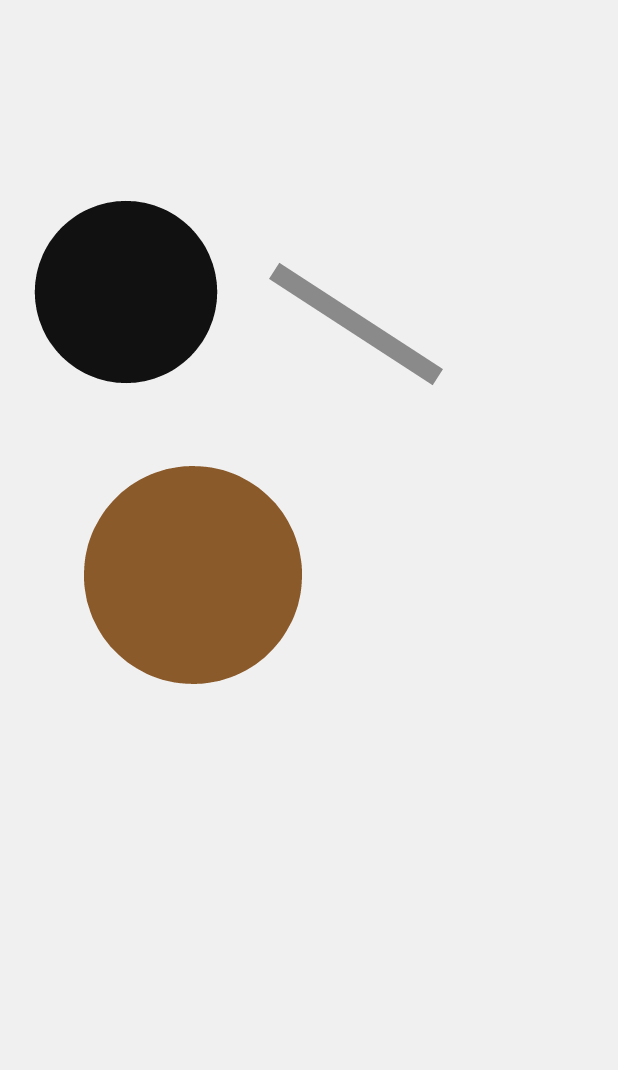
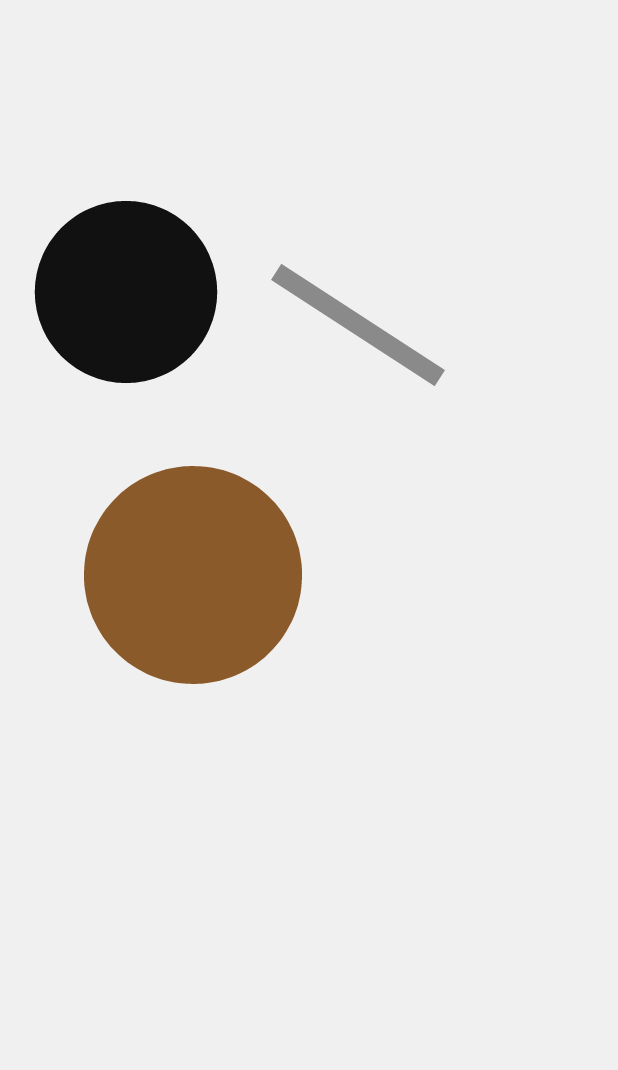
gray line: moved 2 px right, 1 px down
